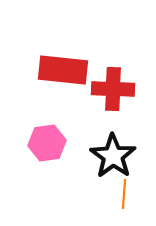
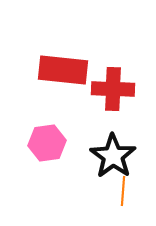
orange line: moved 1 px left, 3 px up
